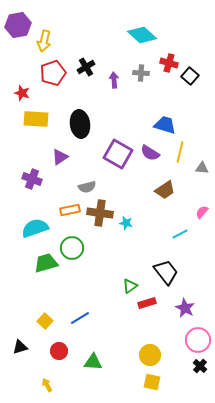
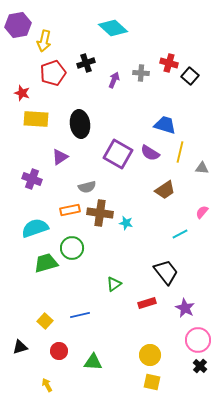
cyan diamond at (142, 35): moved 29 px left, 7 px up
black cross at (86, 67): moved 4 px up; rotated 12 degrees clockwise
purple arrow at (114, 80): rotated 28 degrees clockwise
green triangle at (130, 286): moved 16 px left, 2 px up
blue line at (80, 318): moved 3 px up; rotated 18 degrees clockwise
